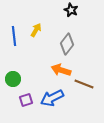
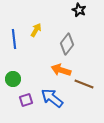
black star: moved 8 px right
blue line: moved 3 px down
blue arrow: rotated 65 degrees clockwise
